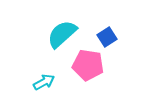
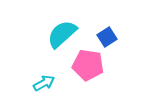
cyan arrow: moved 1 px down
